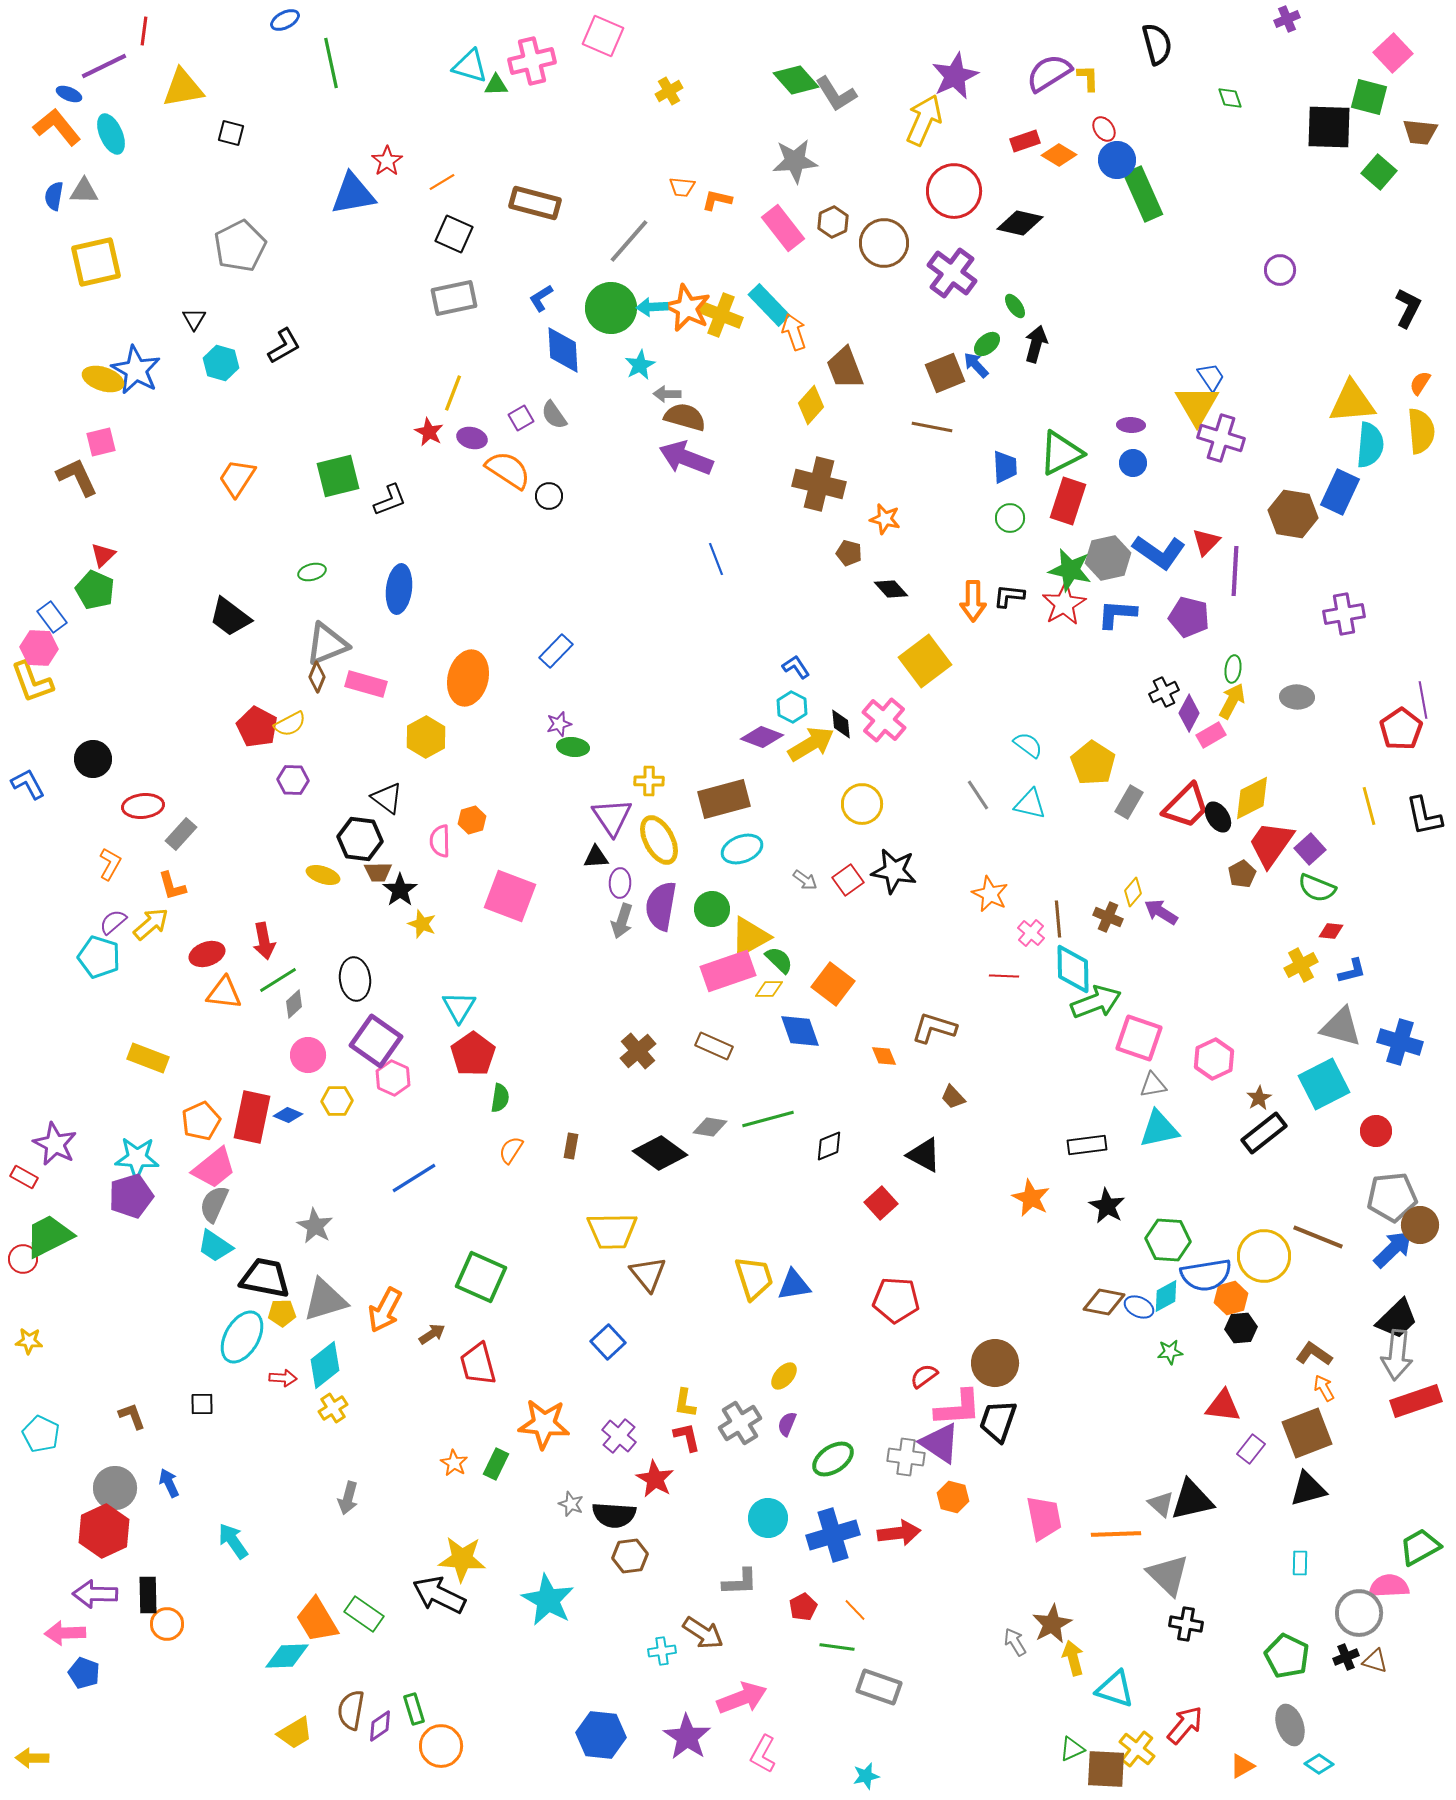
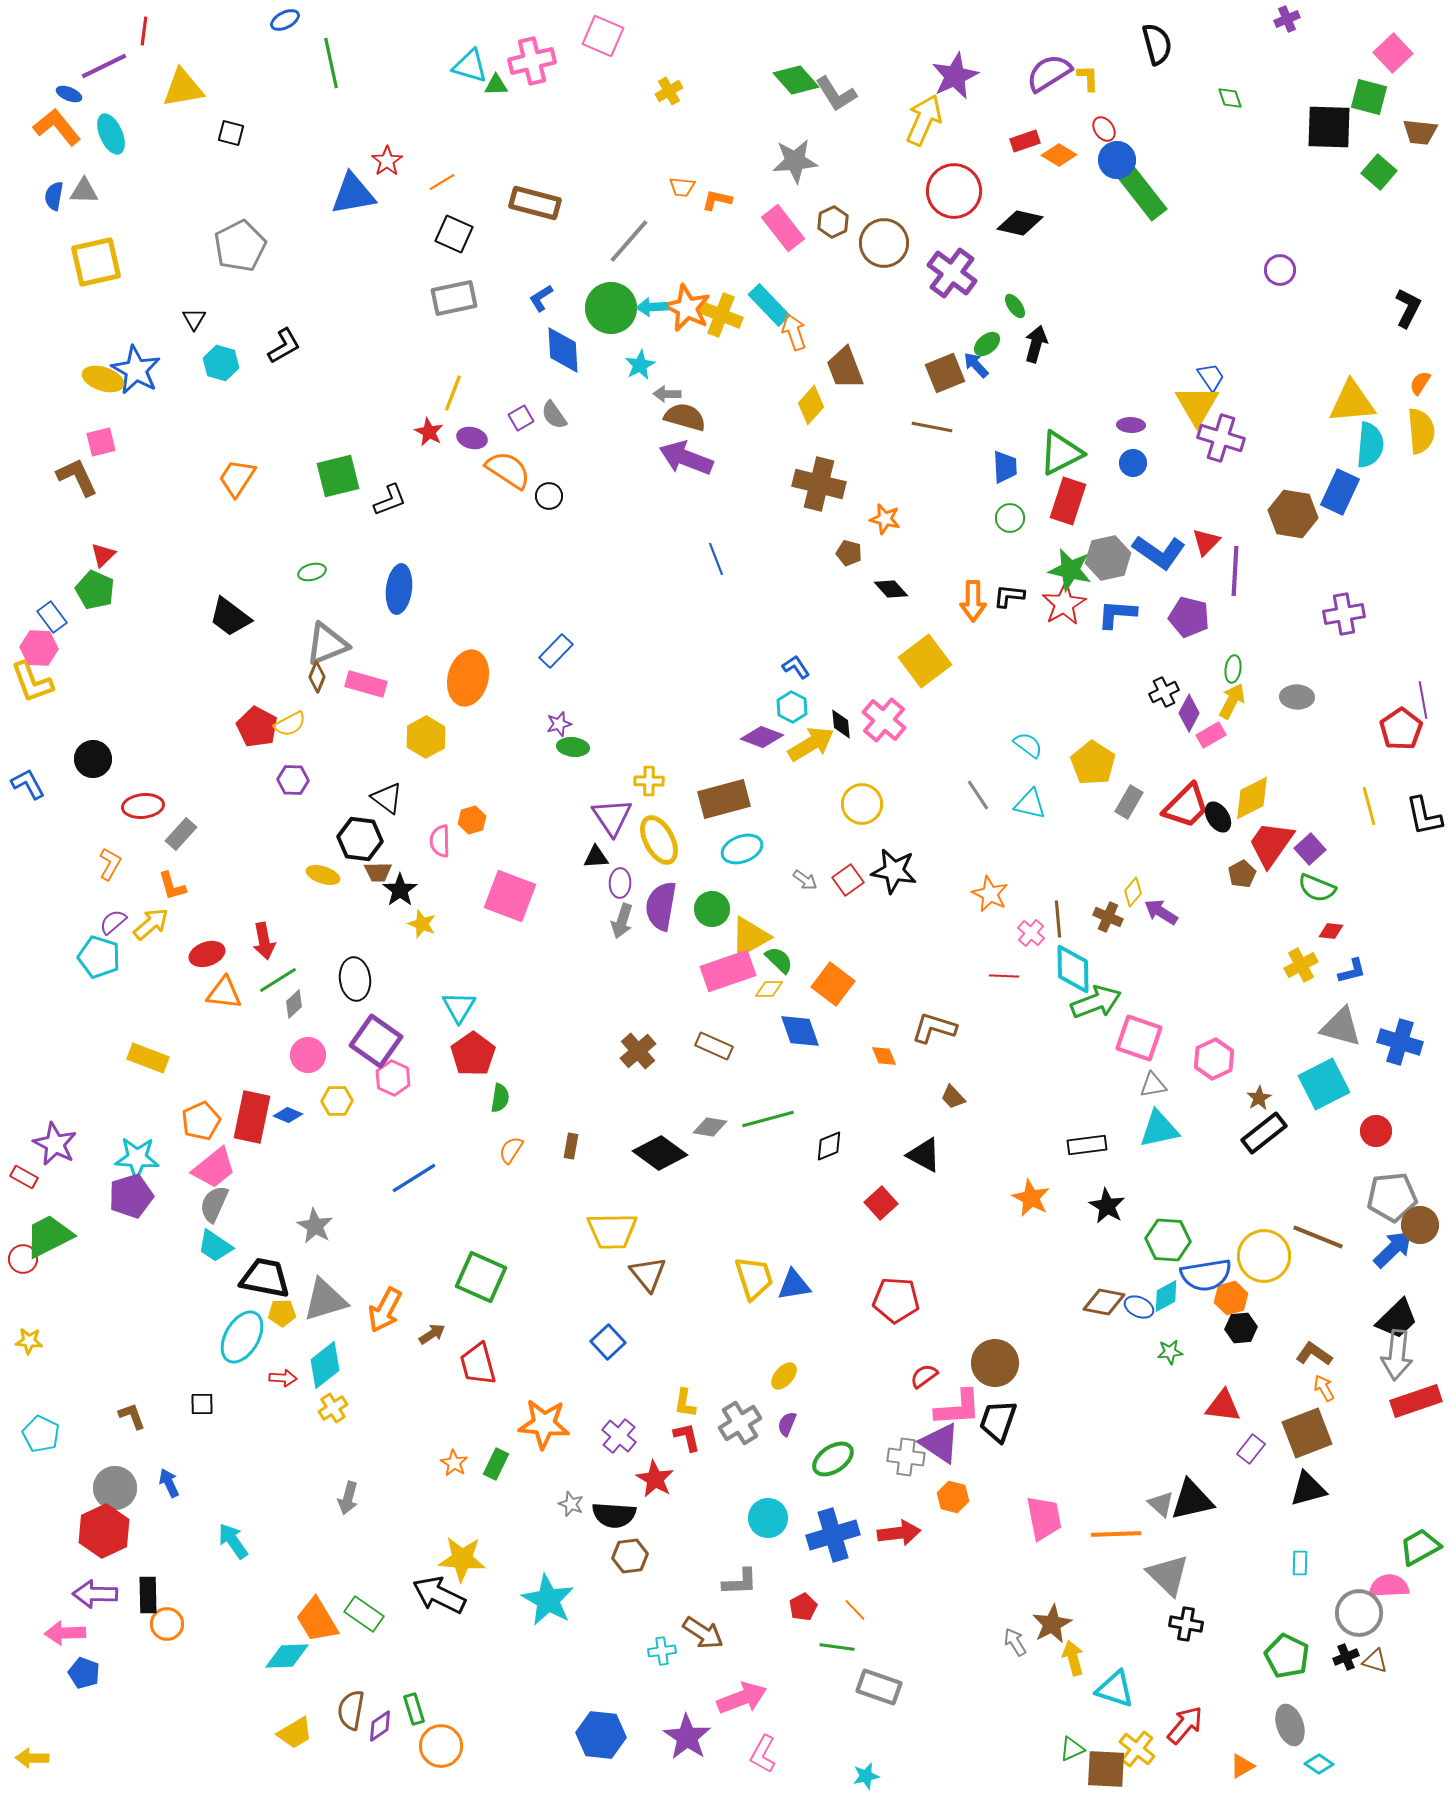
green rectangle at (1143, 194): rotated 14 degrees counterclockwise
